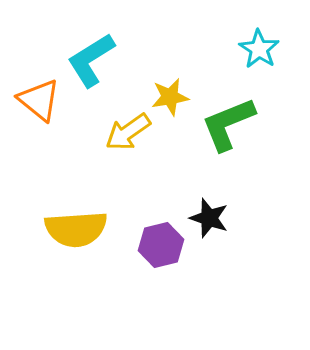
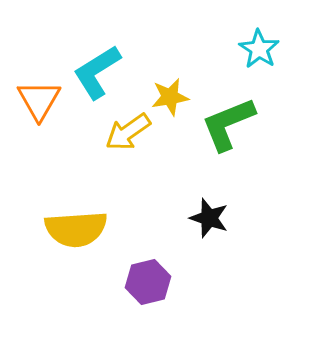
cyan L-shape: moved 6 px right, 12 px down
orange triangle: rotated 21 degrees clockwise
purple hexagon: moved 13 px left, 37 px down
